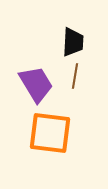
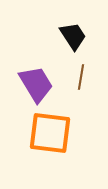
black trapezoid: moved 6 px up; rotated 36 degrees counterclockwise
brown line: moved 6 px right, 1 px down
